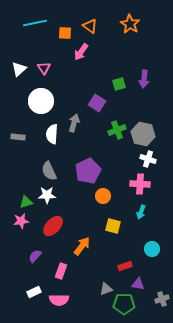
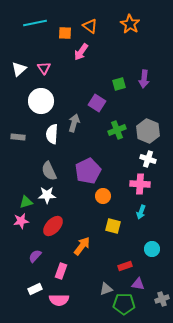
gray hexagon: moved 5 px right, 3 px up; rotated 10 degrees clockwise
white rectangle: moved 1 px right, 3 px up
